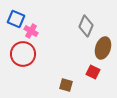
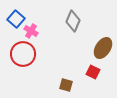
blue square: rotated 18 degrees clockwise
gray diamond: moved 13 px left, 5 px up
brown ellipse: rotated 15 degrees clockwise
